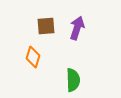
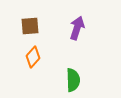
brown square: moved 16 px left
orange diamond: rotated 25 degrees clockwise
